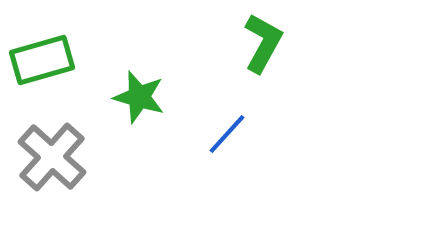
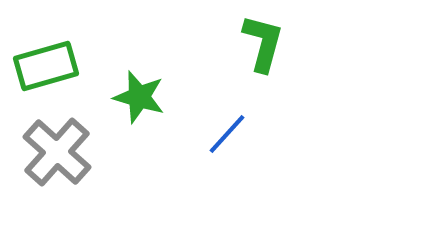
green L-shape: rotated 14 degrees counterclockwise
green rectangle: moved 4 px right, 6 px down
gray cross: moved 5 px right, 5 px up
